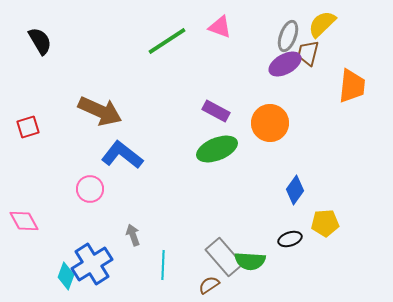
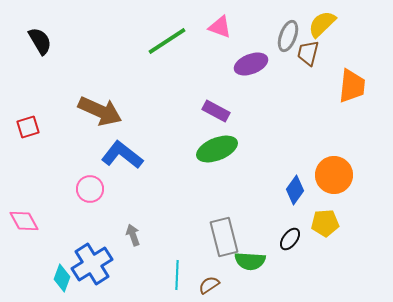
purple ellipse: moved 34 px left; rotated 8 degrees clockwise
orange circle: moved 64 px right, 52 px down
black ellipse: rotated 35 degrees counterclockwise
gray rectangle: moved 20 px up; rotated 27 degrees clockwise
cyan line: moved 14 px right, 10 px down
cyan diamond: moved 4 px left, 2 px down
